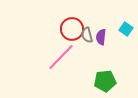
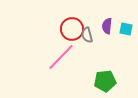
cyan square: rotated 24 degrees counterclockwise
purple semicircle: moved 6 px right, 11 px up
